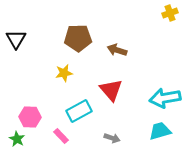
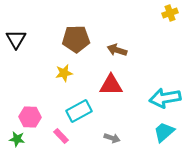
brown pentagon: moved 2 px left, 1 px down
red triangle: moved 5 px up; rotated 50 degrees counterclockwise
cyan trapezoid: moved 4 px right, 1 px down; rotated 25 degrees counterclockwise
green star: rotated 21 degrees counterclockwise
